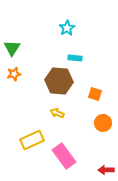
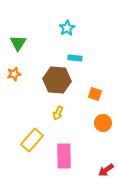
green triangle: moved 6 px right, 5 px up
brown hexagon: moved 2 px left, 1 px up
yellow arrow: moved 1 px right; rotated 88 degrees counterclockwise
yellow rectangle: rotated 25 degrees counterclockwise
pink rectangle: rotated 35 degrees clockwise
red arrow: rotated 35 degrees counterclockwise
